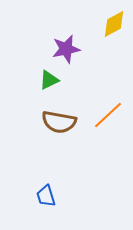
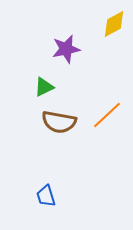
green triangle: moved 5 px left, 7 px down
orange line: moved 1 px left
